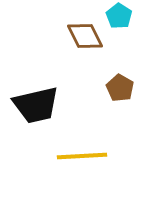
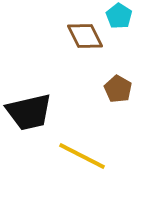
brown pentagon: moved 2 px left, 1 px down
black trapezoid: moved 7 px left, 7 px down
yellow line: rotated 30 degrees clockwise
